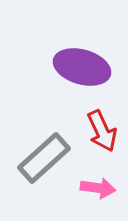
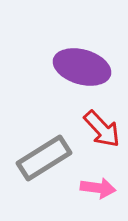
red arrow: moved 2 px up; rotated 18 degrees counterclockwise
gray rectangle: rotated 10 degrees clockwise
